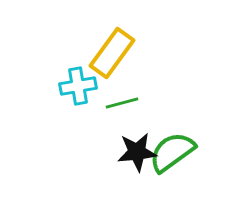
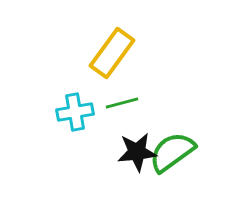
cyan cross: moved 3 px left, 26 px down
